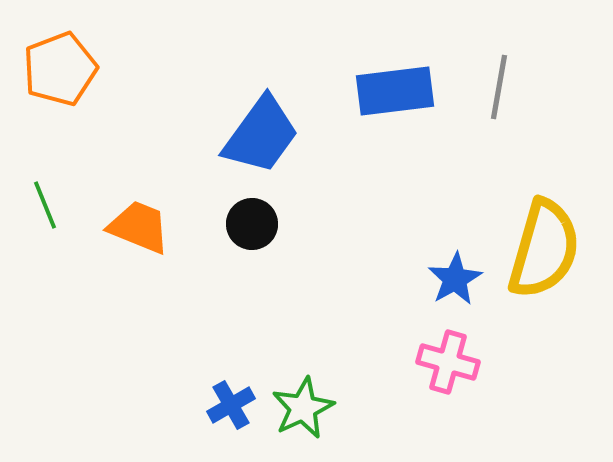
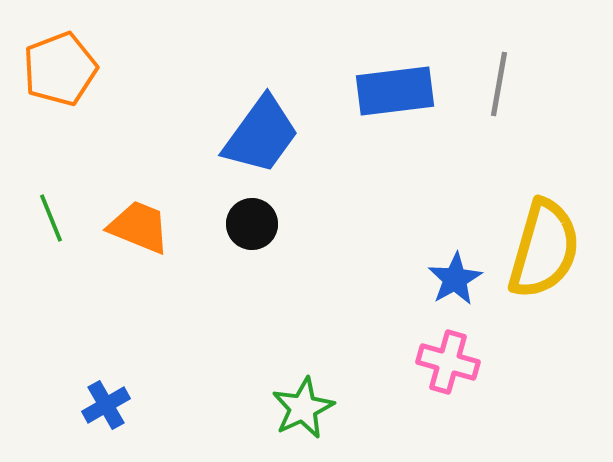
gray line: moved 3 px up
green line: moved 6 px right, 13 px down
blue cross: moved 125 px left
